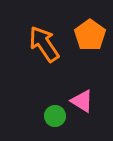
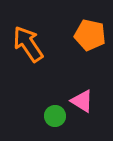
orange pentagon: rotated 24 degrees counterclockwise
orange arrow: moved 16 px left
